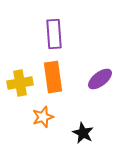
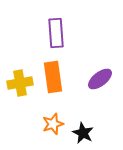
purple rectangle: moved 2 px right, 1 px up
orange star: moved 10 px right, 7 px down
